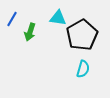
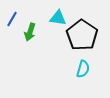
black pentagon: rotated 8 degrees counterclockwise
